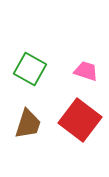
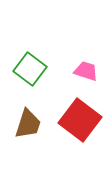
green square: rotated 8 degrees clockwise
